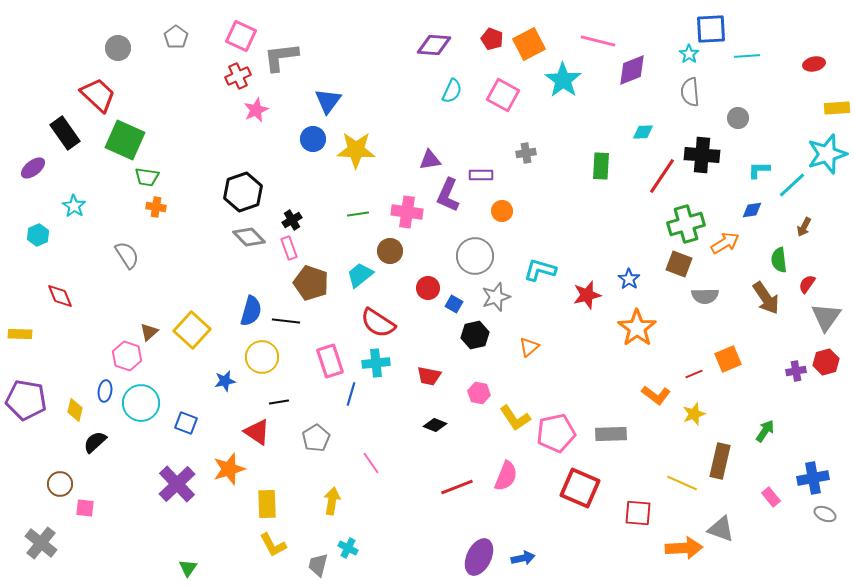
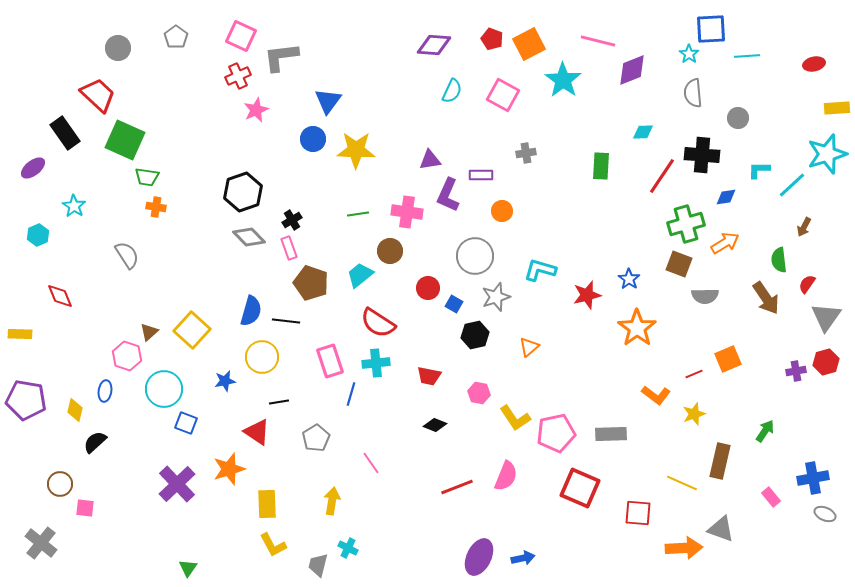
gray semicircle at (690, 92): moved 3 px right, 1 px down
blue diamond at (752, 210): moved 26 px left, 13 px up
cyan circle at (141, 403): moved 23 px right, 14 px up
